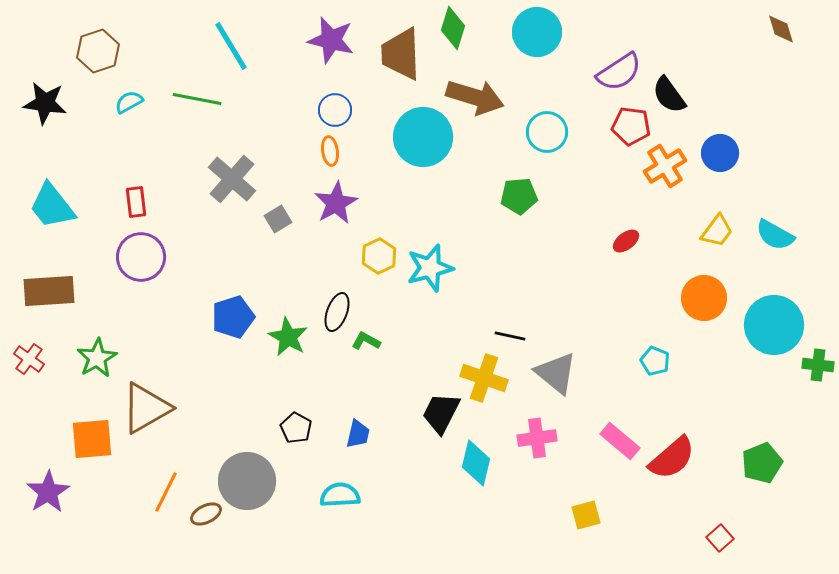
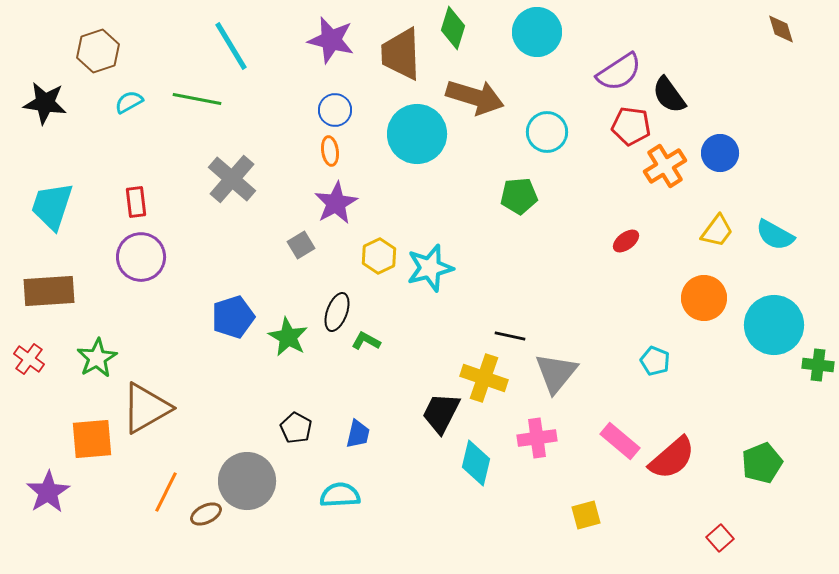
cyan circle at (423, 137): moved 6 px left, 3 px up
cyan trapezoid at (52, 206): rotated 56 degrees clockwise
gray square at (278, 219): moved 23 px right, 26 px down
gray triangle at (556, 373): rotated 30 degrees clockwise
